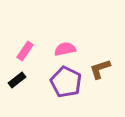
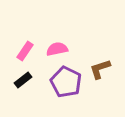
pink semicircle: moved 8 px left
black rectangle: moved 6 px right
